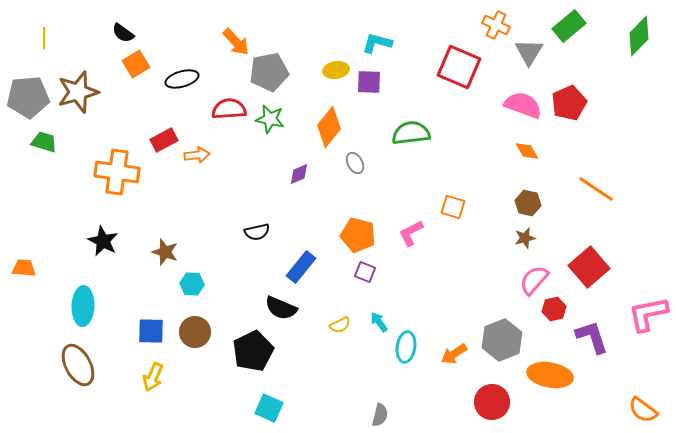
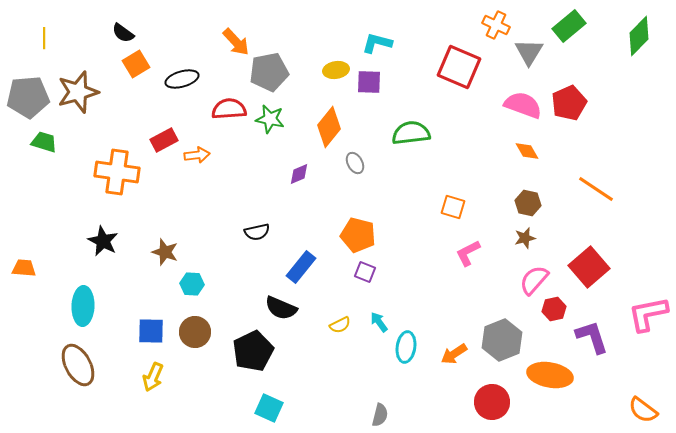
pink L-shape at (411, 233): moved 57 px right, 20 px down
